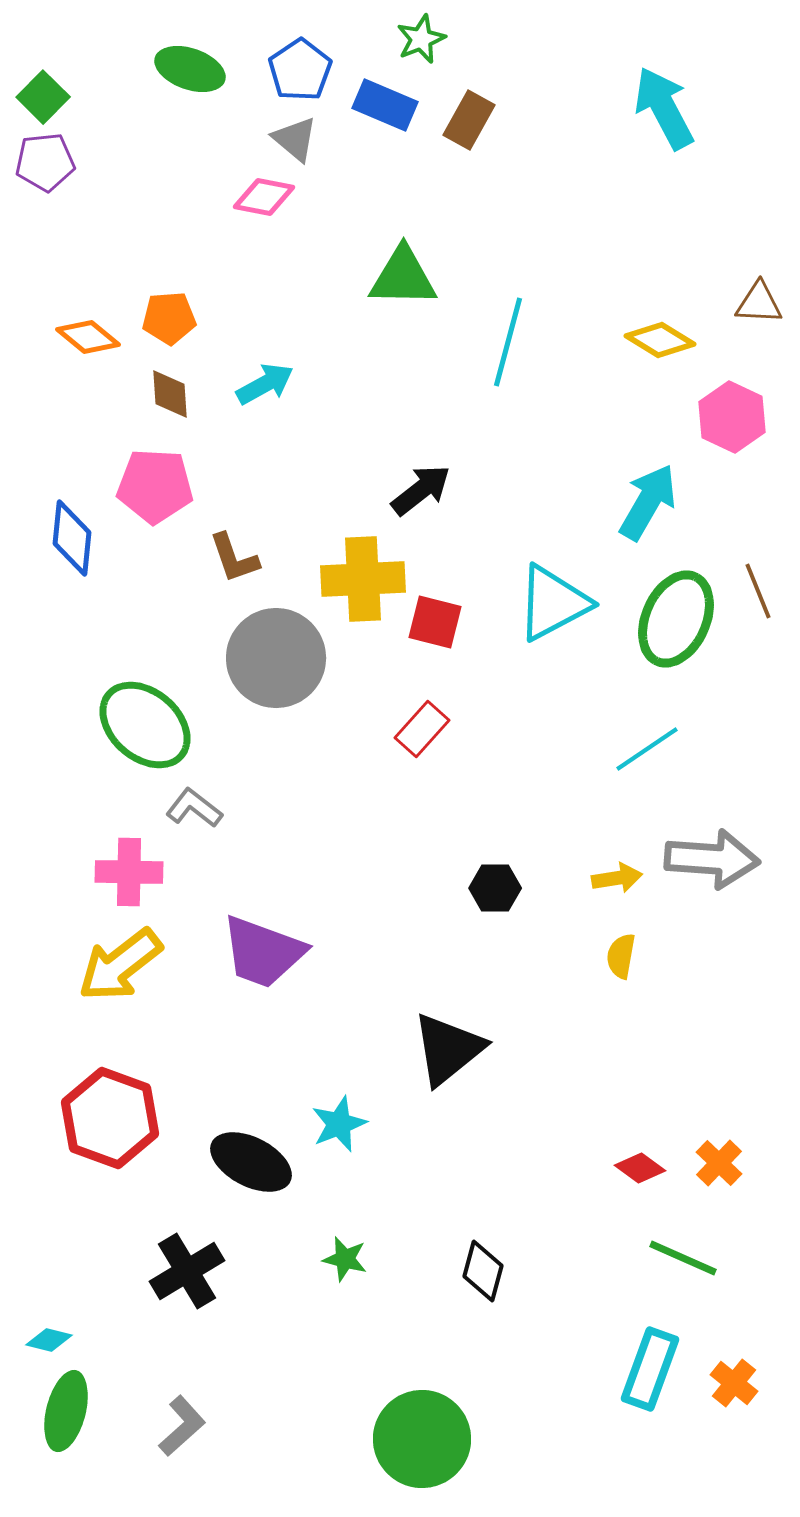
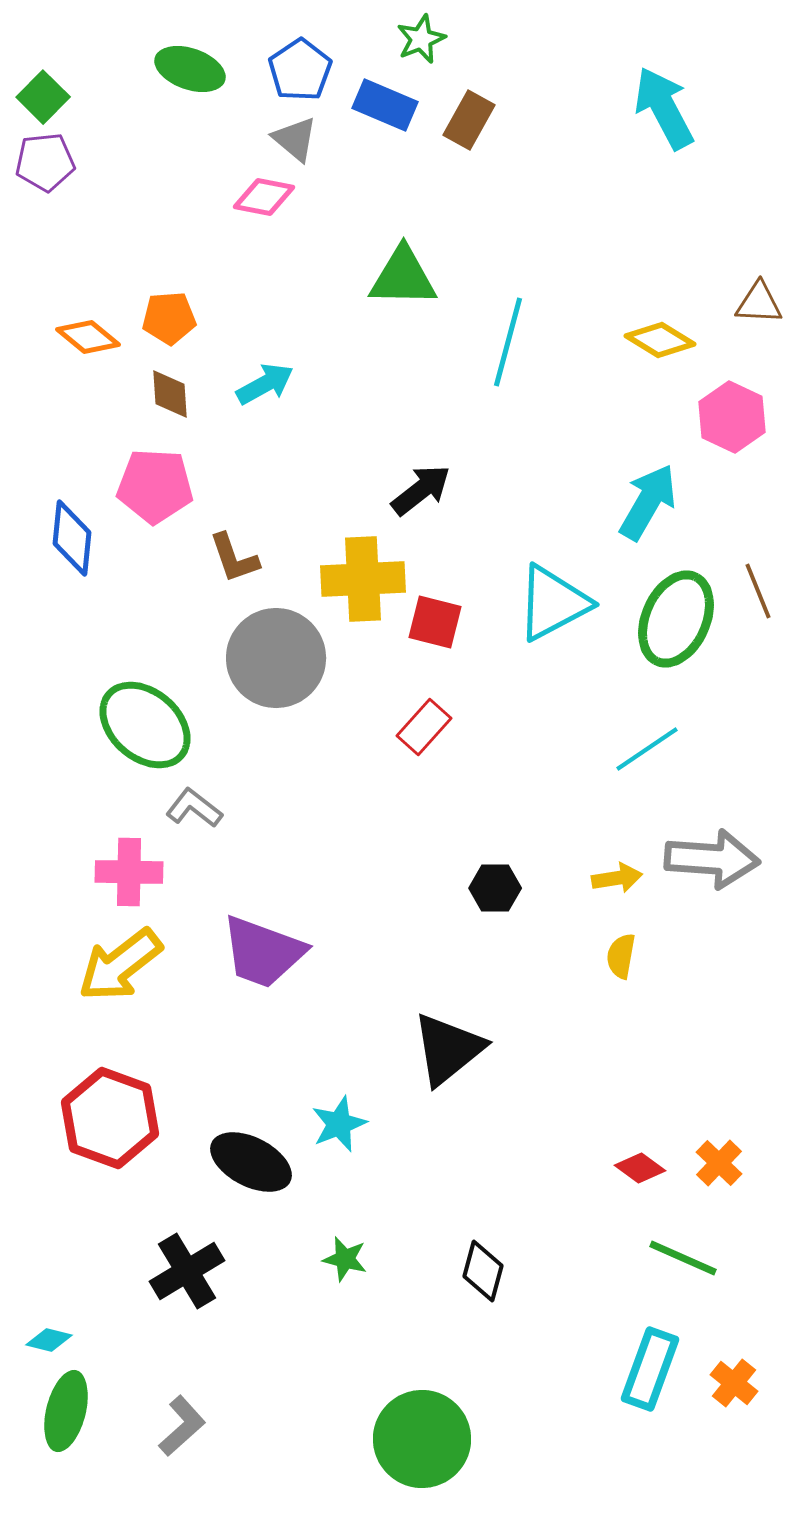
red rectangle at (422, 729): moved 2 px right, 2 px up
